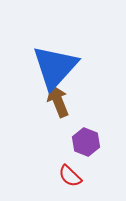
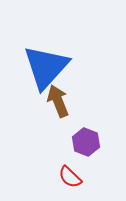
blue triangle: moved 9 px left
red semicircle: moved 1 px down
